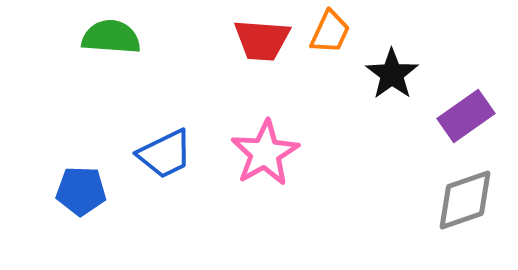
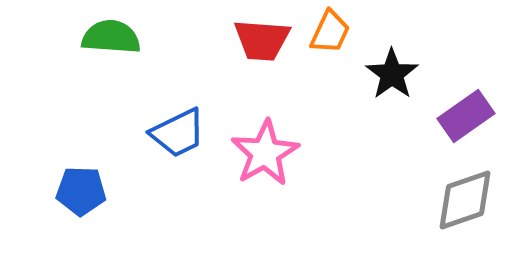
blue trapezoid: moved 13 px right, 21 px up
